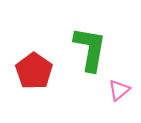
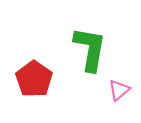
red pentagon: moved 8 px down
